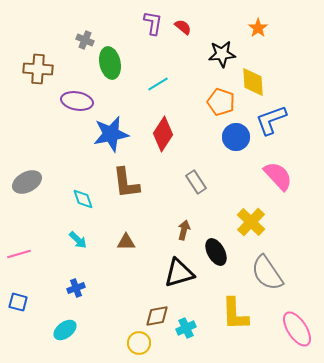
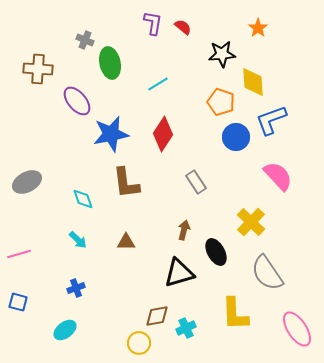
purple ellipse: rotated 40 degrees clockwise
